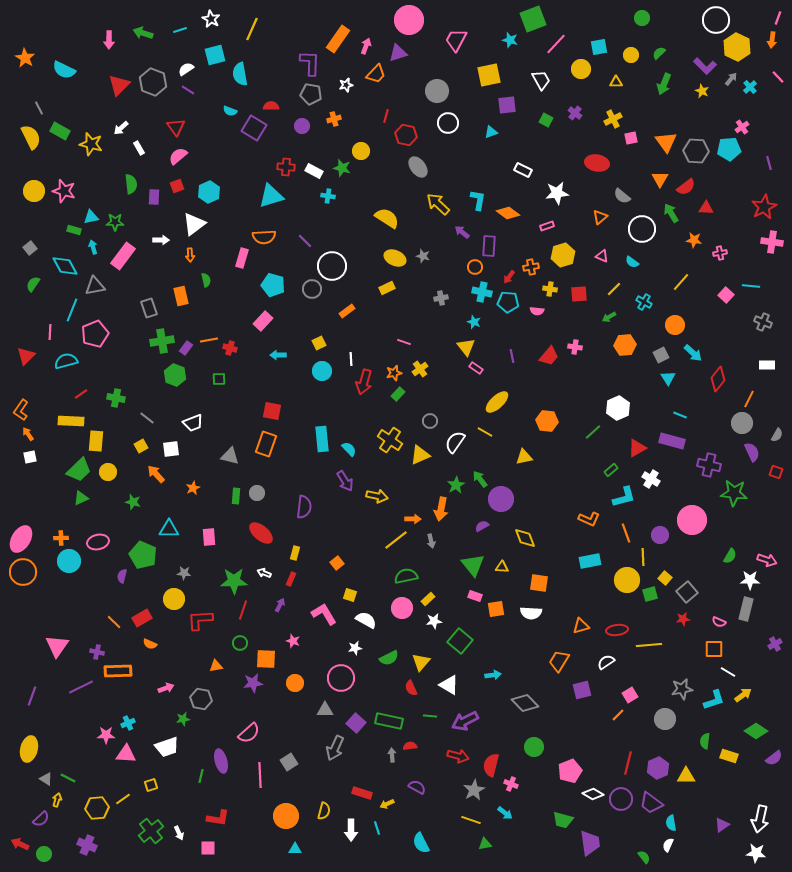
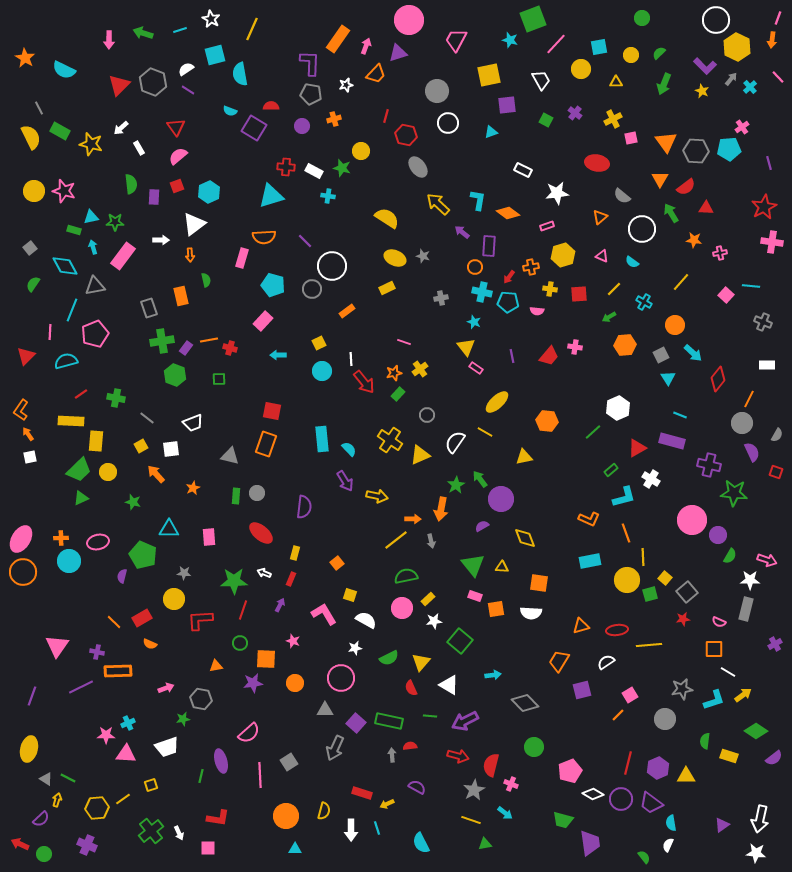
red arrow at (364, 382): rotated 55 degrees counterclockwise
gray circle at (430, 421): moved 3 px left, 6 px up
purple circle at (660, 535): moved 58 px right
